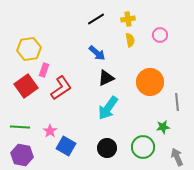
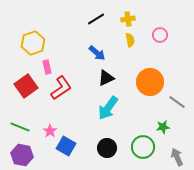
yellow hexagon: moved 4 px right, 6 px up; rotated 10 degrees counterclockwise
pink rectangle: moved 3 px right, 3 px up; rotated 32 degrees counterclockwise
gray line: rotated 48 degrees counterclockwise
green line: rotated 18 degrees clockwise
